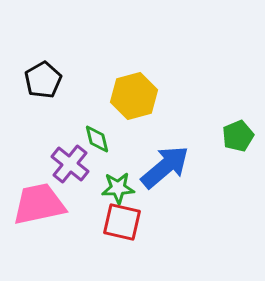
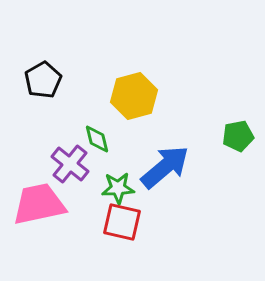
green pentagon: rotated 12 degrees clockwise
